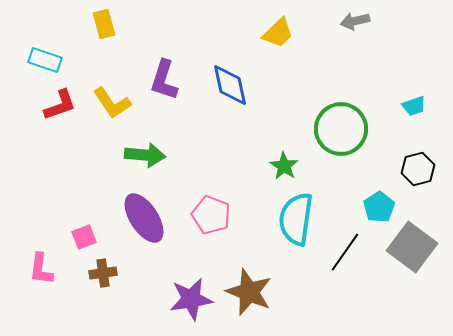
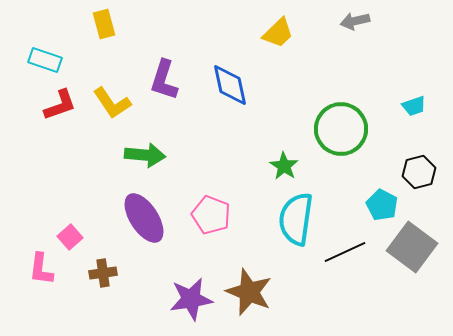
black hexagon: moved 1 px right, 3 px down
cyan pentagon: moved 3 px right, 2 px up; rotated 12 degrees counterclockwise
pink square: moved 14 px left; rotated 20 degrees counterclockwise
black line: rotated 30 degrees clockwise
